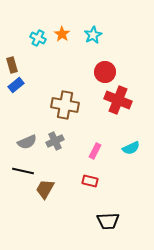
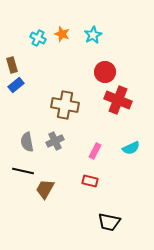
orange star: rotated 14 degrees counterclockwise
gray semicircle: rotated 102 degrees clockwise
black trapezoid: moved 1 px right, 1 px down; rotated 15 degrees clockwise
